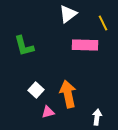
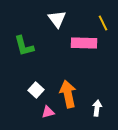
white triangle: moved 11 px left, 5 px down; rotated 30 degrees counterclockwise
pink rectangle: moved 1 px left, 2 px up
white arrow: moved 9 px up
